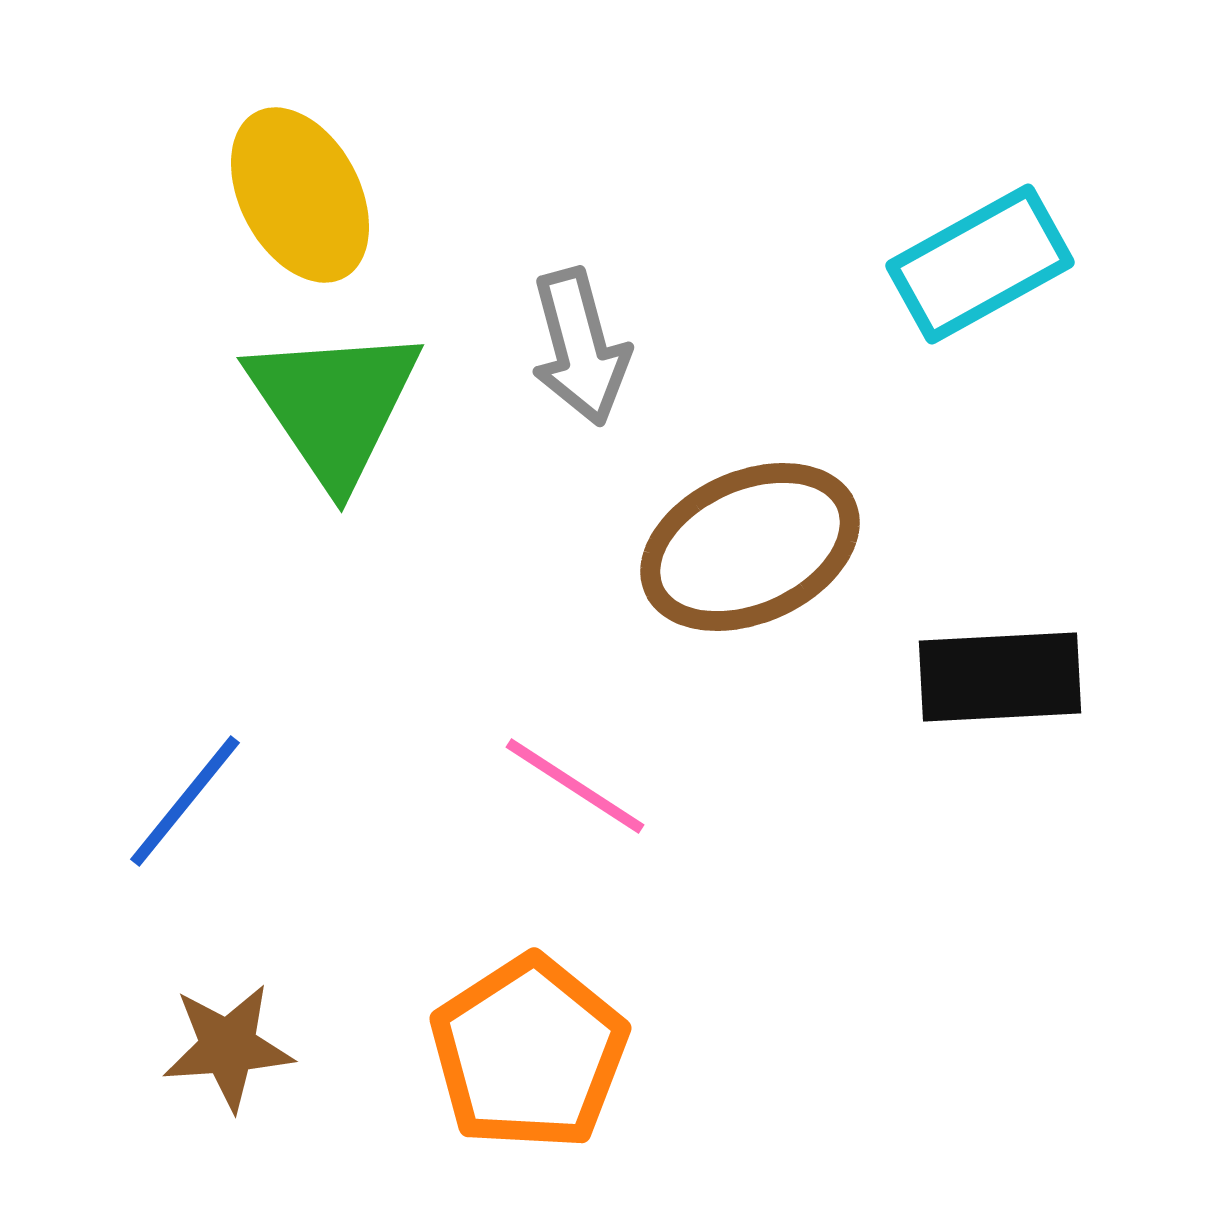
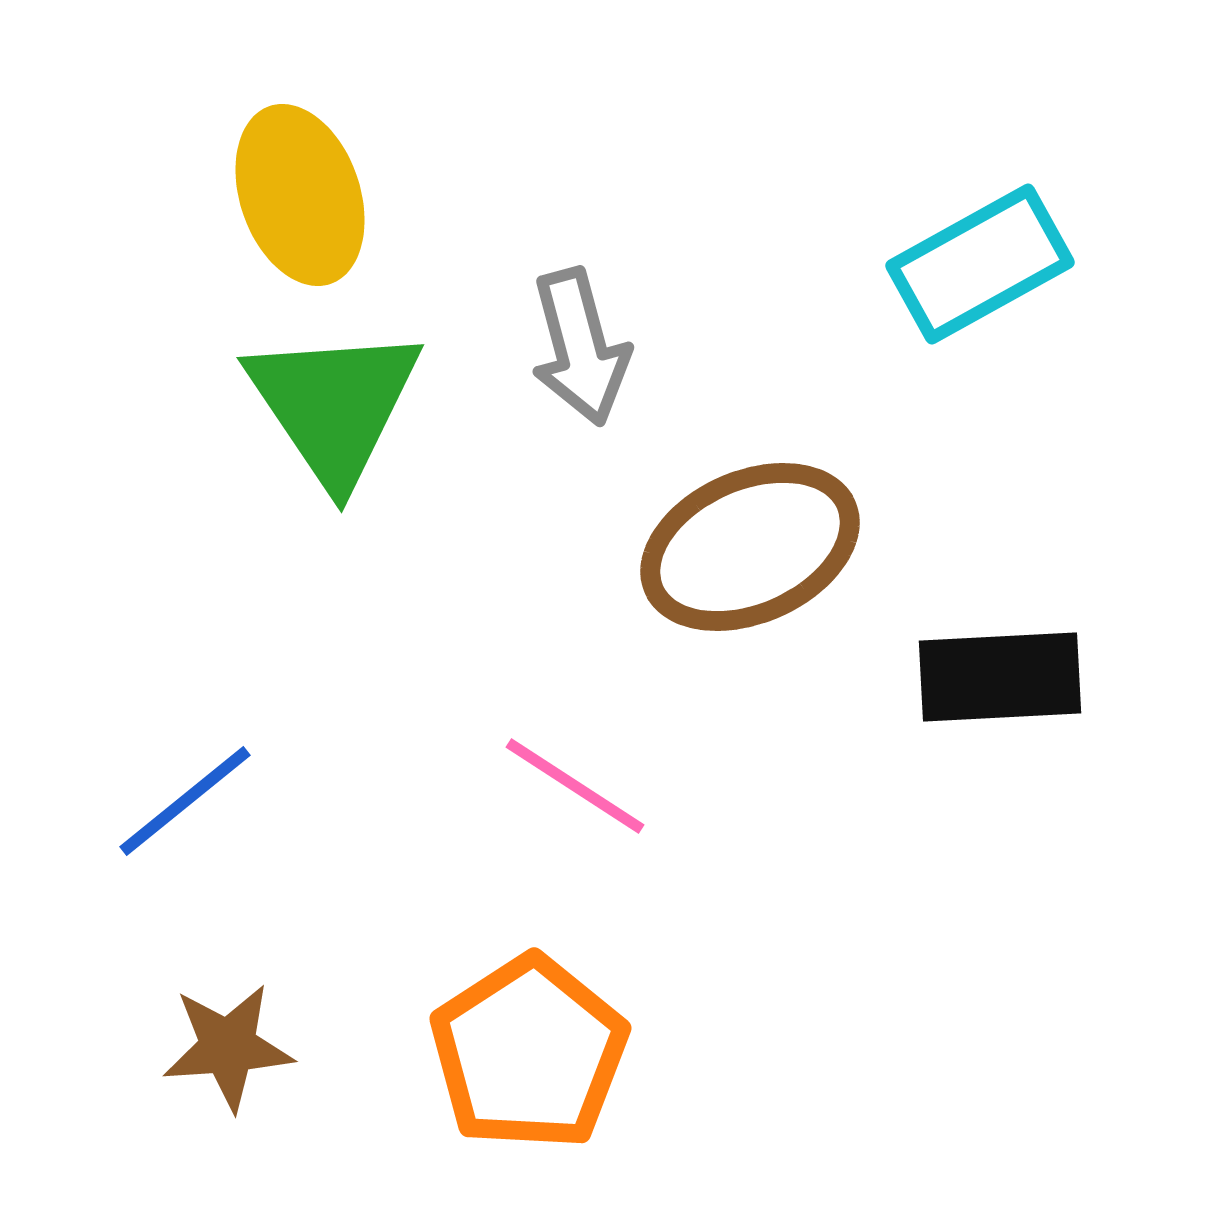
yellow ellipse: rotated 9 degrees clockwise
blue line: rotated 12 degrees clockwise
